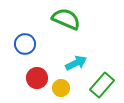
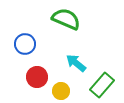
cyan arrow: rotated 115 degrees counterclockwise
red circle: moved 1 px up
yellow circle: moved 3 px down
